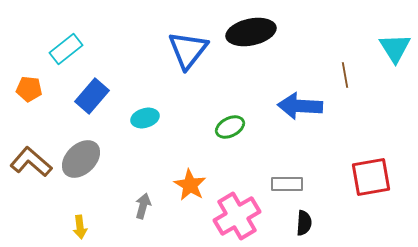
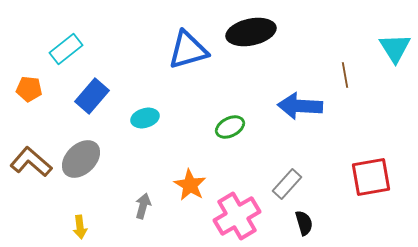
blue triangle: rotated 36 degrees clockwise
gray rectangle: rotated 48 degrees counterclockwise
black semicircle: rotated 20 degrees counterclockwise
